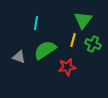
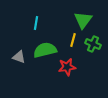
green semicircle: rotated 20 degrees clockwise
